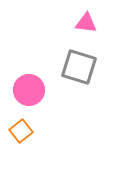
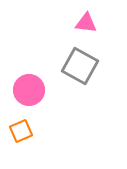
gray square: moved 1 px right, 1 px up; rotated 12 degrees clockwise
orange square: rotated 15 degrees clockwise
